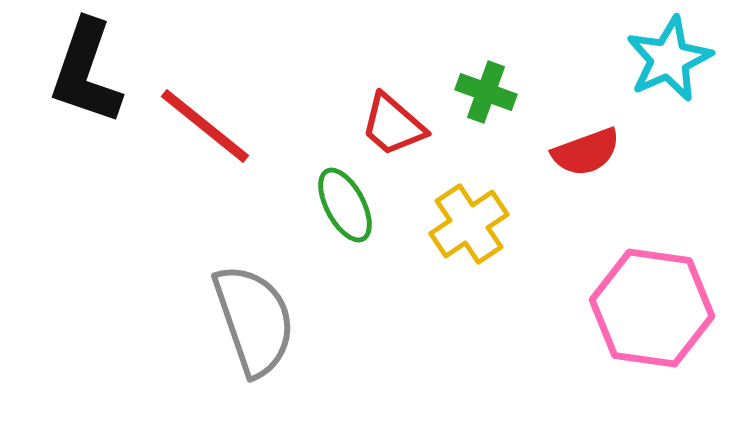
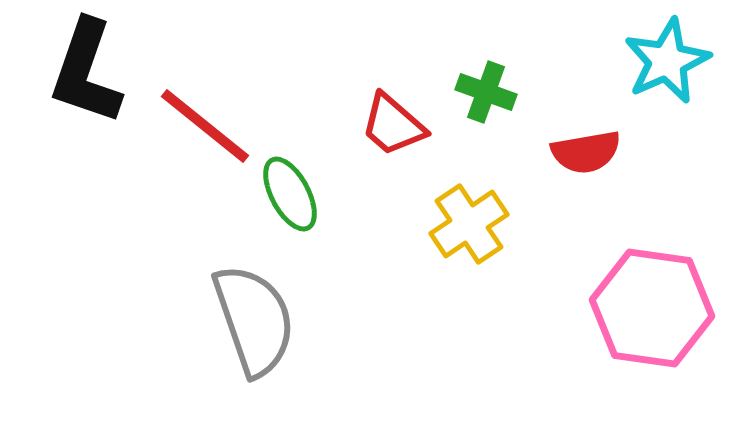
cyan star: moved 2 px left, 2 px down
red semicircle: rotated 10 degrees clockwise
green ellipse: moved 55 px left, 11 px up
